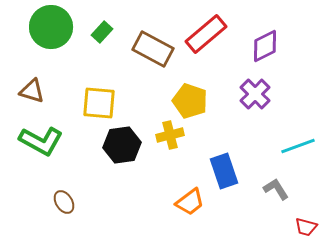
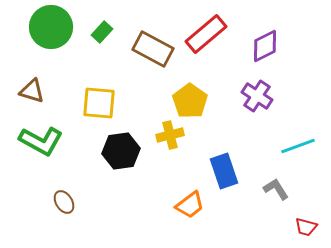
purple cross: moved 2 px right, 2 px down; rotated 12 degrees counterclockwise
yellow pentagon: rotated 16 degrees clockwise
black hexagon: moved 1 px left, 6 px down
orange trapezoid: moved 3 px down
